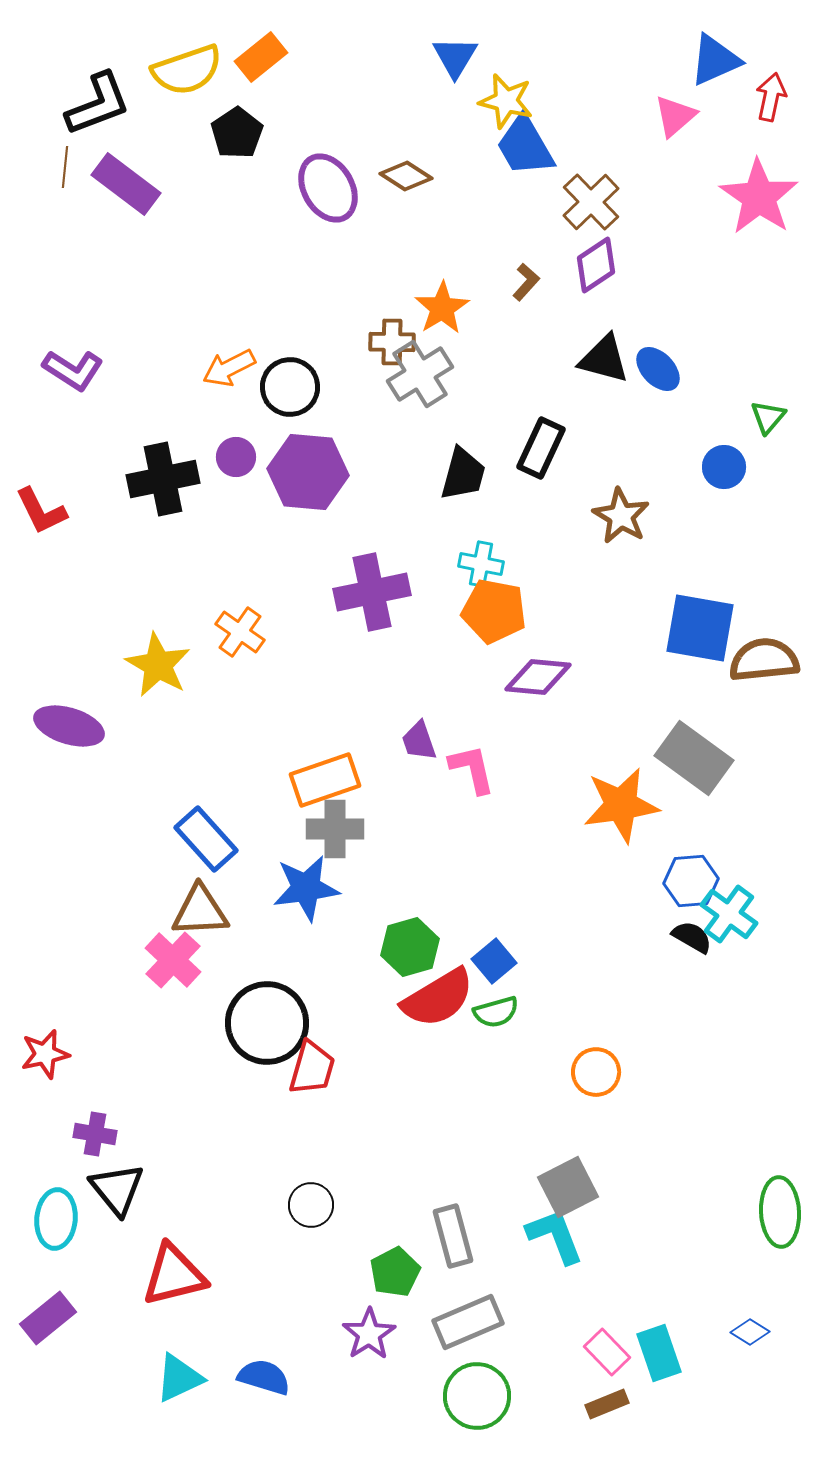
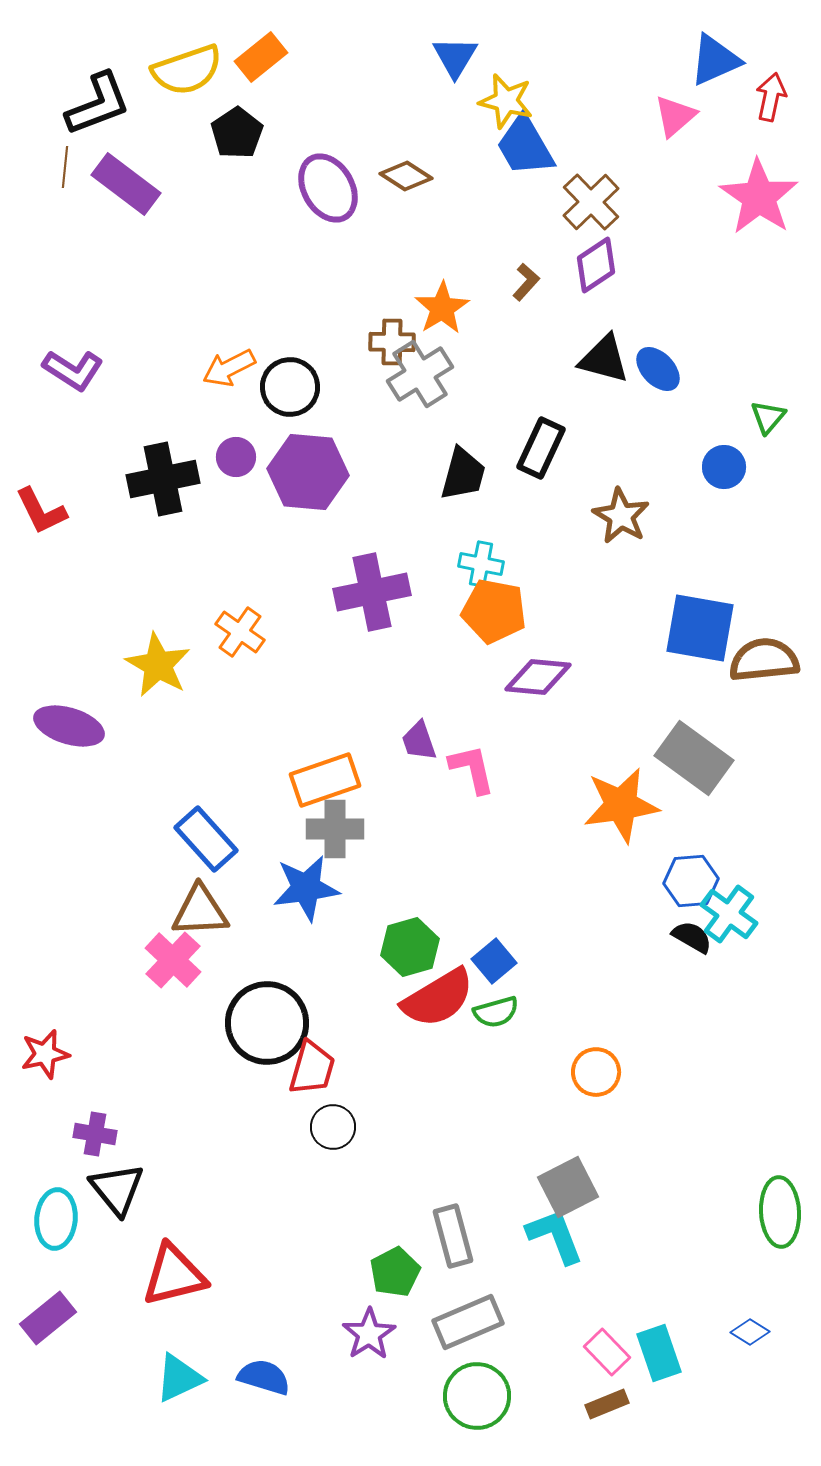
black circle at (311, 1205): moved 22 px right, 78 px up
